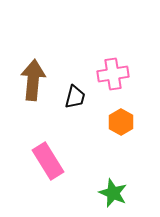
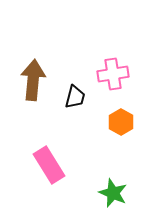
pink rectangle: moved 1 px right, 4 px down
